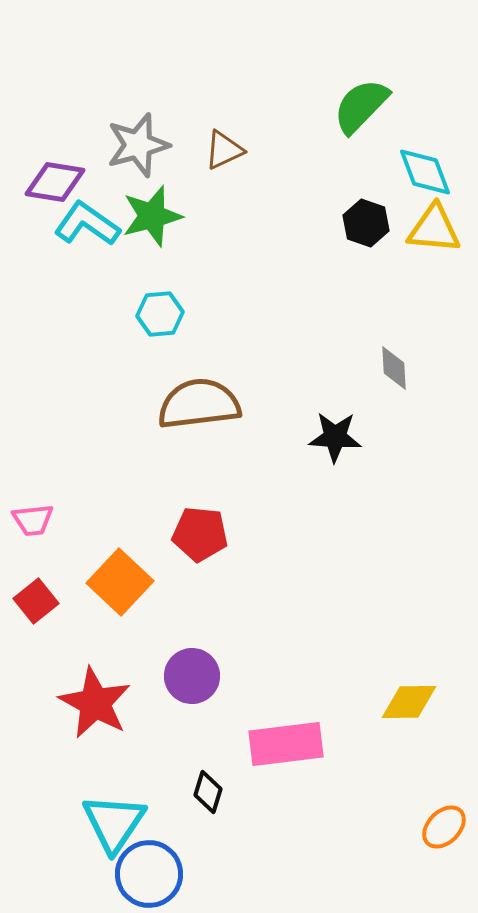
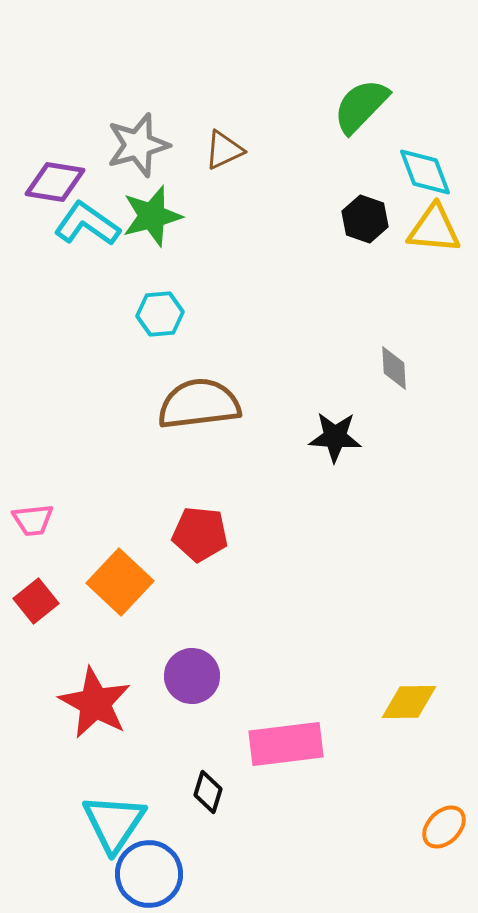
black hexagon: moved 1 px left, 4 px up
